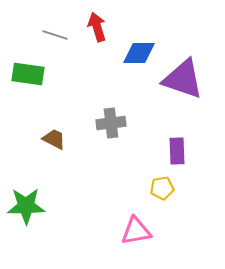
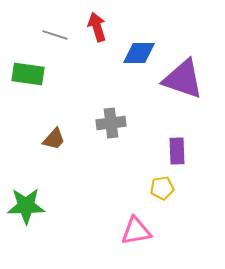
brown trapezoid: rotated 105 degrees clockwise
